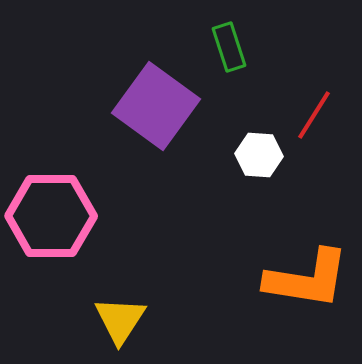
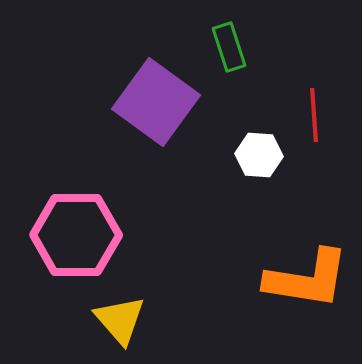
purple square: moved 4 px up
red line: rotated 36 degrees counterclockwise
pink hexagon: moved 25 px right, 19 px down
yellow triangle: rotated 14 degrees counterclockwise
